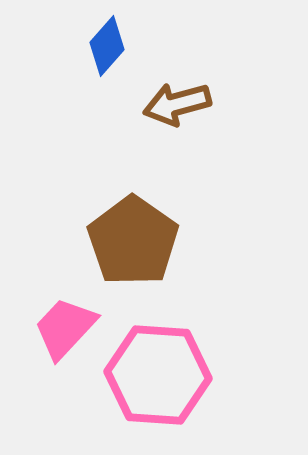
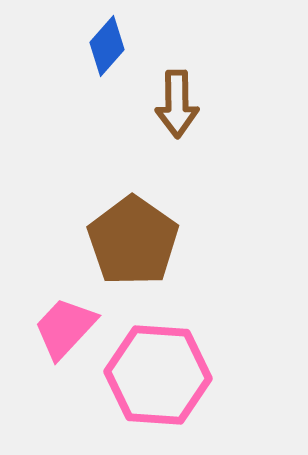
brown arrow: rotated 76 degrees counterclockwise
